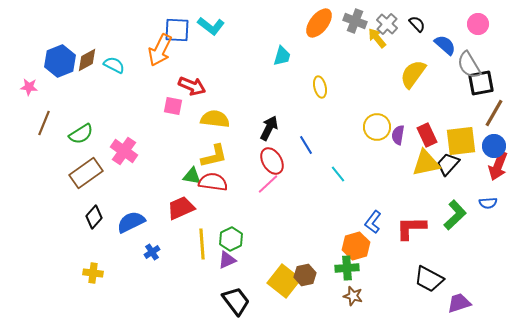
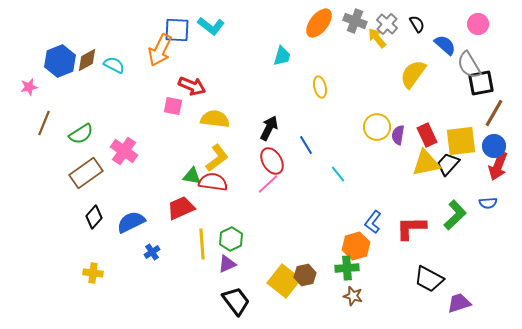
black semicircle at (417, 24): rotated 12 degrees clockwise
pink star at (29, 87): rotated 18 degrees counterclockwise
yellow L-shape at (214, 156): moved 3 px right, 2 px down; rotated 24 degrees counterclockwise
purple triangle at (227, 260): moved 4 px down
